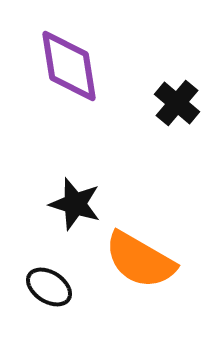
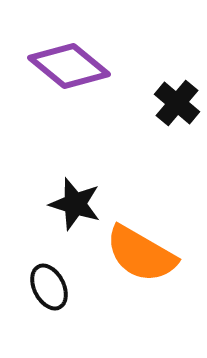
purple diamond: rotated 42 degrees counterclockwise
orange semicircle: moved 1 px right, 6 px up
black ellipse: rotated 30 degrees clockwise
